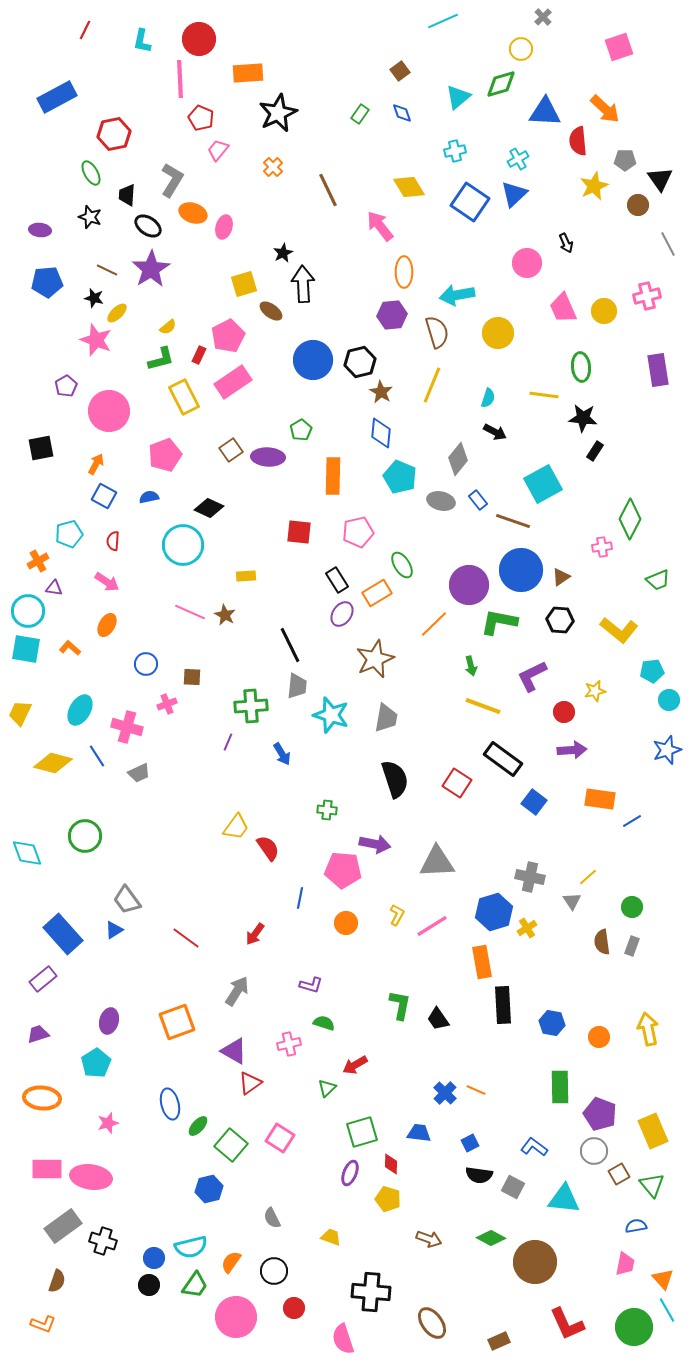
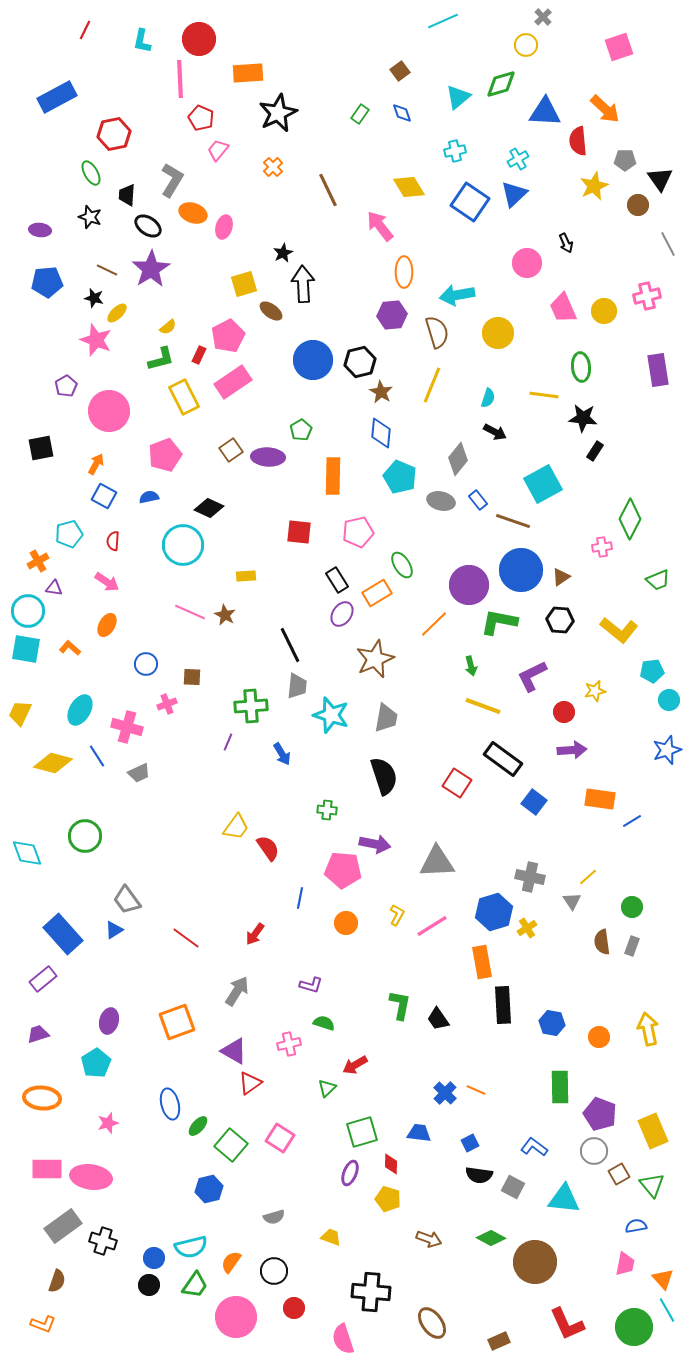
yellow circle at (521, 49): moved 5 px right, 4 px up
black semicircle at (395, 779): moved 11 px left, 3 px up
gray semicircle at (272, 1218): moved 2 px right, 1 px up; rotated 80 degrees counterclockwise
